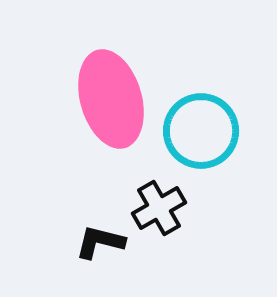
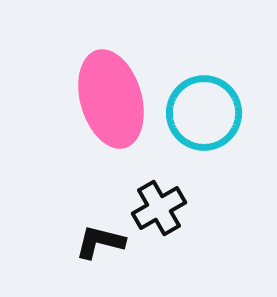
cyan circle: moved 3 px right, 18 px up
